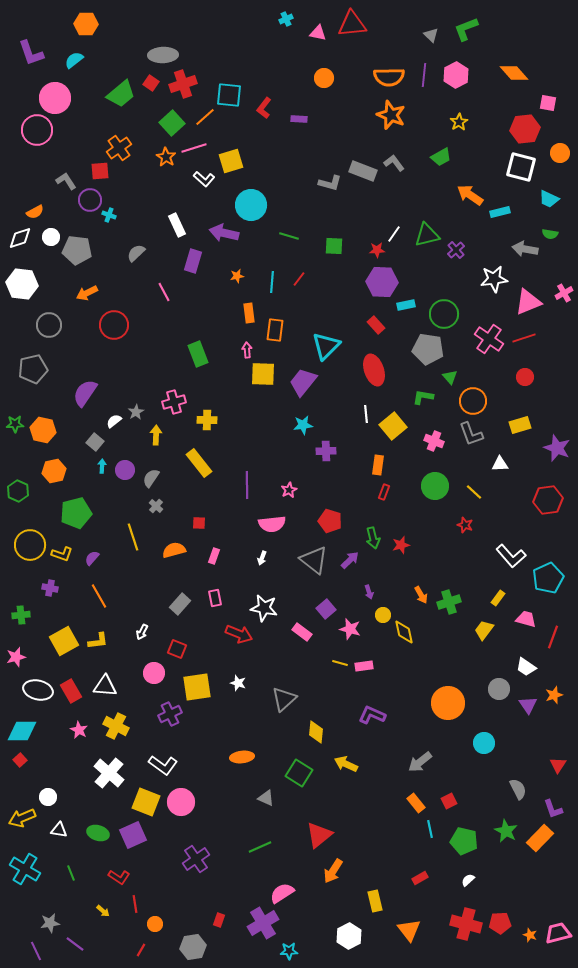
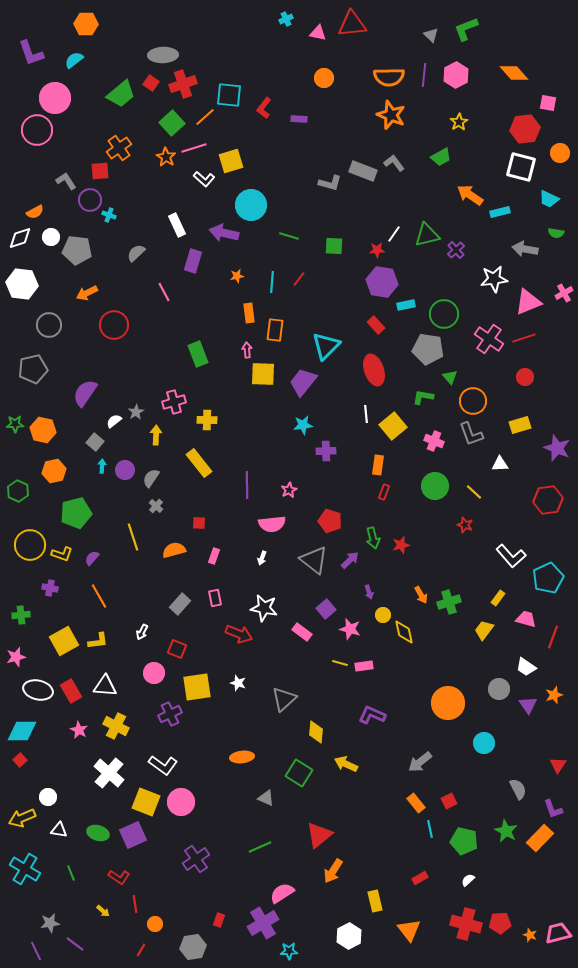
green semicircle at (550, 234): moved 6 px right, 1 px up
purple hexagon at (382, 282): rotated 8 degrees clockwise
